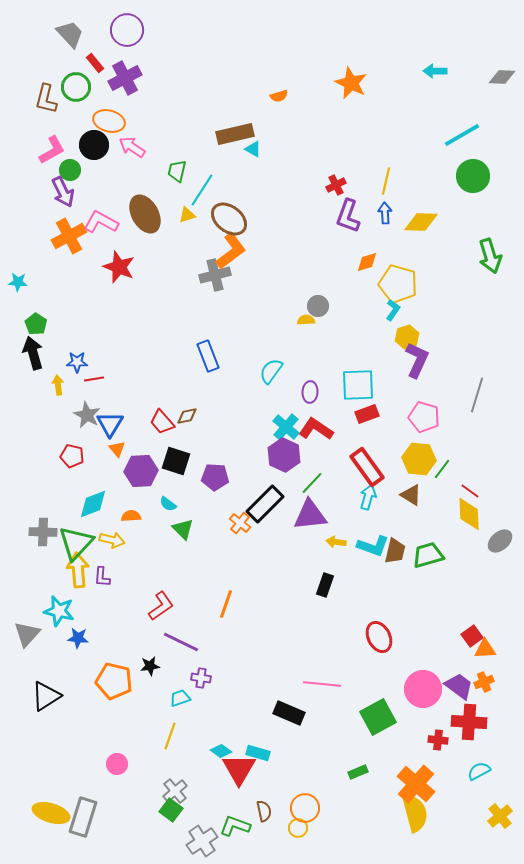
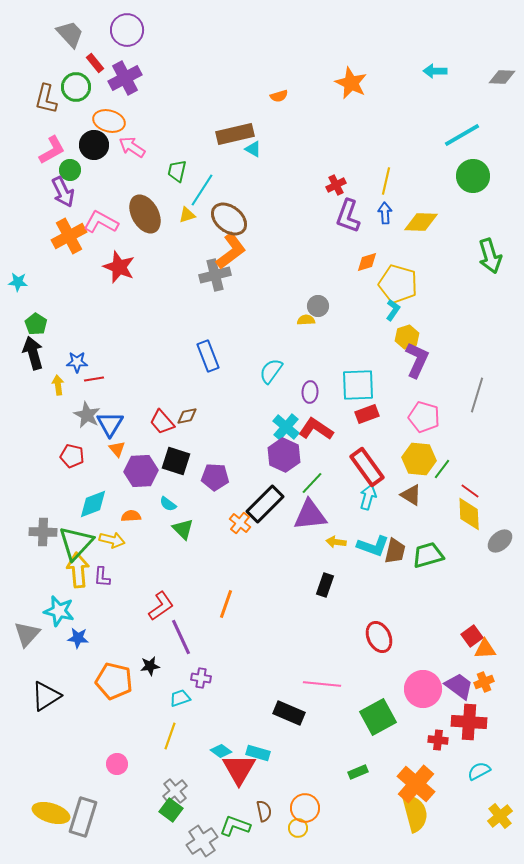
purple line at (181, 642): moved 5 px up; rotated 39 degrees clockwise
